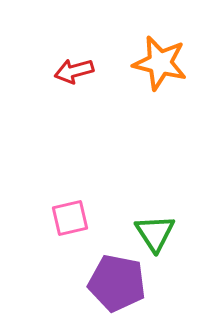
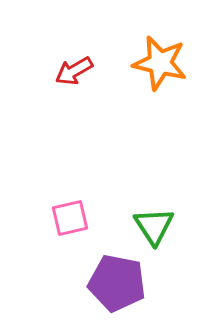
red arrow: rotated 15 degrees counterclockwise
green triangle: moved 1 px left, 7 px up
